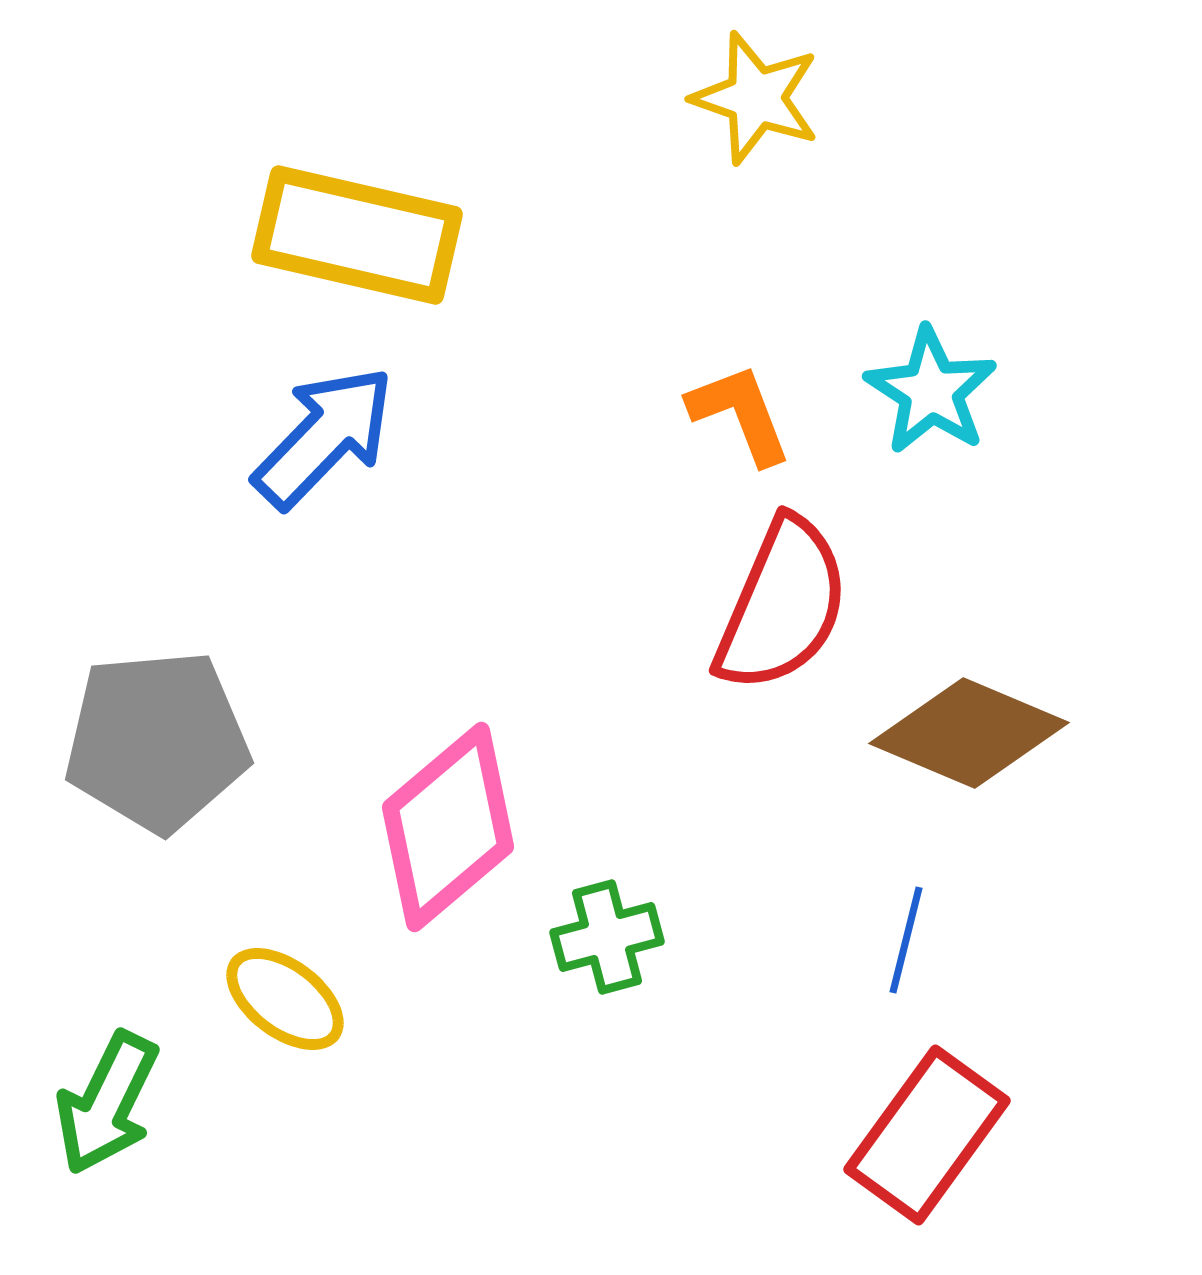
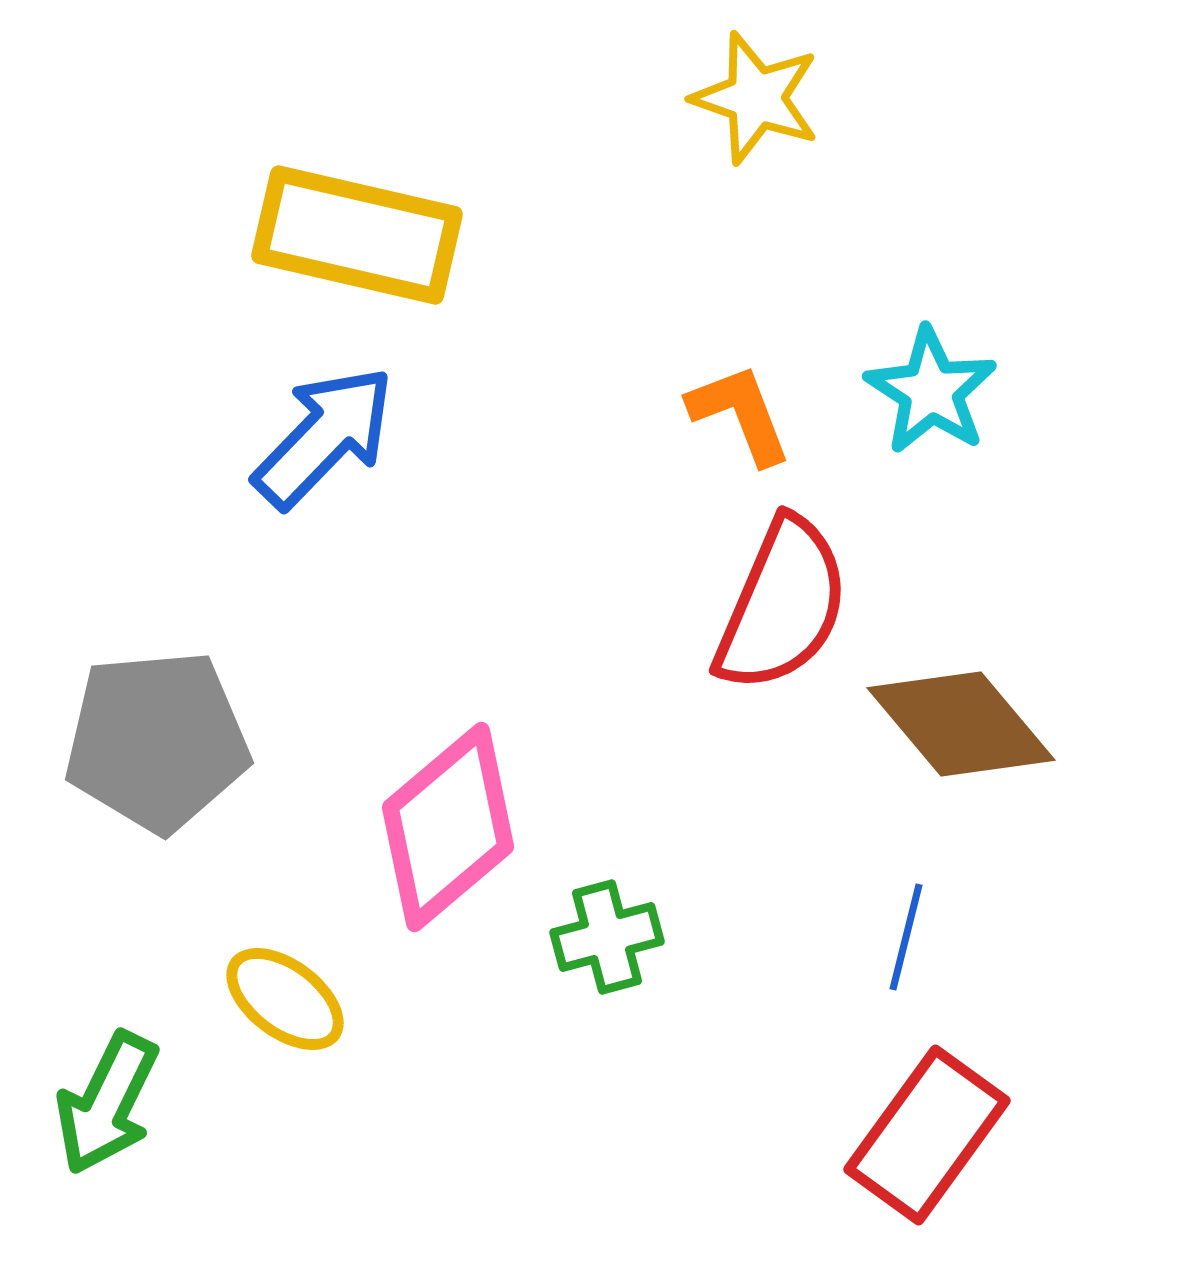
brown diamond: moved 8 px left, 9 px up; rotated 27 degrees clockwise
blue line: moved 3 px up
